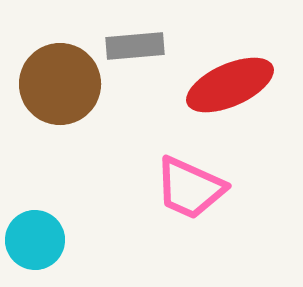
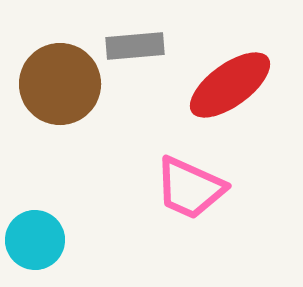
red ellipse: rotated 12 degrees counterclockwise
